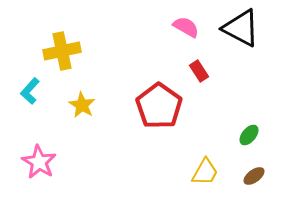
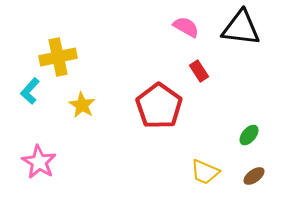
black triangle: rotated 21 degrees counterclockwise
yellow cross: moved 4 px left, 6 px down
yellow trapezoid: rotated 84 degrees clockwise
